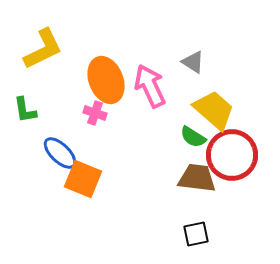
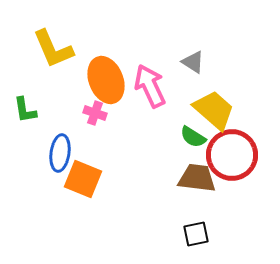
yellow L-shape: moved 10 px right; rotated 93 degrees clockwise
blue ellipse: rotated 54 degrees clockwise
